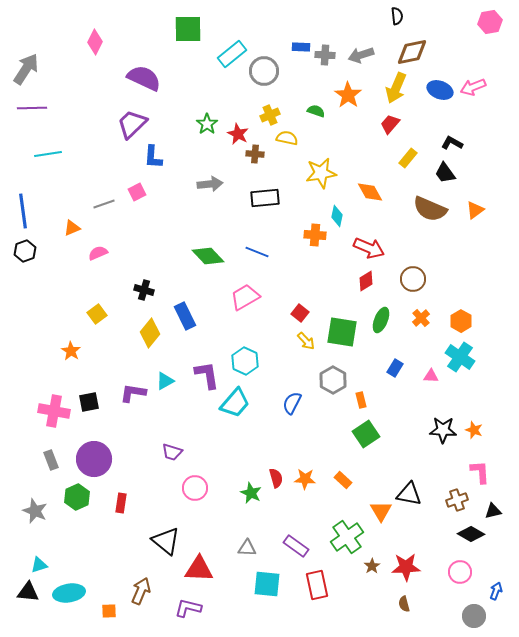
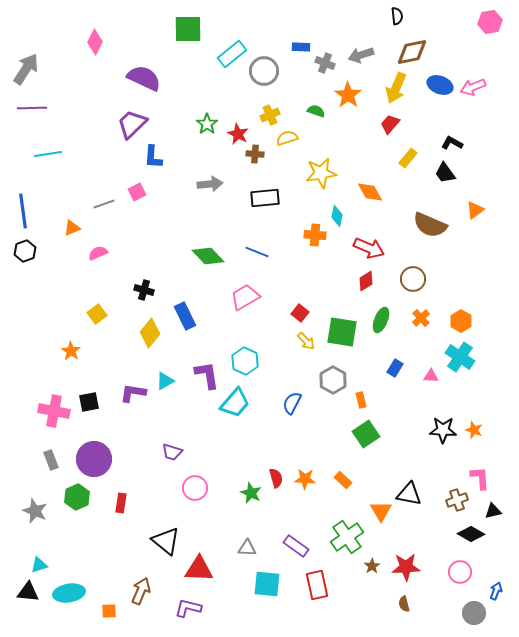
gray cross at (325, 55): moved 8 px down; rotated 18 degrees clockwise
blue ellipse at (440, 90): moved 5 px up
yellow semicircle at (287, 138): rotated 30 degrees counterclockwise
brown semicircle at (430, 209): moved 16 px down
pink L-shape at (480, 472): moved 6 px down
gray circle at (474, 616): moved 3 px up
